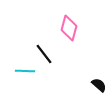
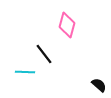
pink diamond: moved 2 px left, 3 px up
cyan line: moved 1 px down
